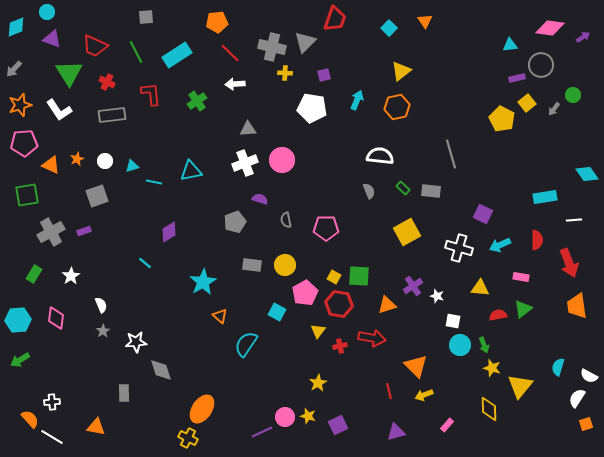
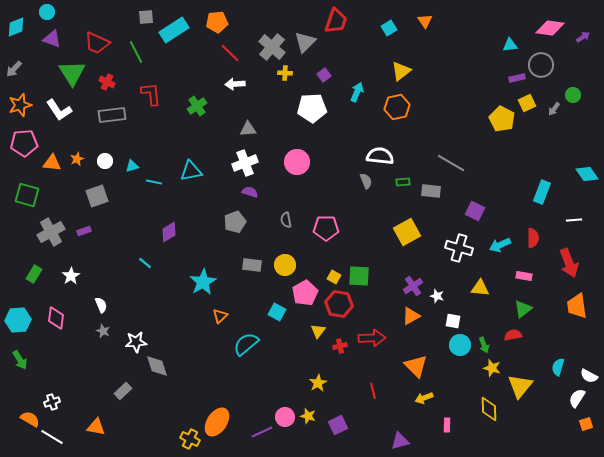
red trapezoid at (335, 19): moved 1 px right, 2 px down
cyan square at (389, 28): rotated 14 degrees clockwise
red trapezoid at (95, 46): moved 2 px right, 3 px up
gray cross at (272, 47): rotated 28 degrees clockwise
cyan rectangle at (177, 55): moved 3 px left, 25 px up
green triangle at (69, 73): moved 3 px right
purple square at (324, 75): rotated 24 degrees counterclockwise
cyan arrow at (357, 100): moved 8 px up
green cross at (197, 101): moved 5 px down
yellow square at (527, 103): rotated 12 degrees clockwise
white pentagon at (312, 108): rotated 12 degrees counterclockwise
gray line at (451, 154): moved 9 px down; rotated 44 degrees counterclockwise
pink circle at (282, 160): moved 15 px right, 2 px down
orange triangle at (51, 165): moved 1 px right, 2 px up; rotated 18 degrees counterclockwise
green rectangle at (403, 188): moved 6 px up; rotated 48 degrees counterclockwise
gray semicircle at (369, 191): moved 3 px left, 10 px up
green square at (27, 195): rotated 25 degrees clockwise
cyan rectangle at (545, 197): moved 3 px left, 5 px up; rotated 60 degrees counterclockwise
purple semicircle at (260, 199): moved 10 px left, 7 px up
purple square at (483, 214): moved 8 px left, 3 px up
red semicircle at (537, 240): moved 4 px left, 2 px up
pink rectangle at (521, 277): moved 3 px right, 1 px up
orange triangle at (387, 305): moved 24 px right, 11 px down; rotated 12 degrees counterclockwise
red semicircle at (498, 315): moved 15 px right, 20 px down
orange triangle at (220, 316): rotated 35 degrees clockwise
gray star at (103, 331): rotated 16 degrees counterclockwise
red arrow at (372, 338): rotated 12 degrees counterclockwise
cyan semicircle at (246, 344): rotated 16 degrees clockwise
green arrow at (20, 360): rotated 90 degrees counterclockwise
gray diamond at (161, 370): moved 4 px left, 4 px up
red line at (389, 391): moved 16 px left
gray rectangle at (124, 393): moved 1 px left, 2 px up; rotated 48 degrees clockwise
yellow arrow at (424, 395): moved 3 px down
white cross at (52, 402): rotated 14 degrees counterclockwise
orange ellipse at (202, 409): moved 15 px right, 13 px down
orange semicircle at (30, 419): rotated 18 degrees counterclockwise
pink rectangle at (447, 425): rotated 40 degrees counterclockwise
purple triangle at (396, 432): moved 4 px right, 9 px down
yellow cross at (188, 438): moved 2 px right, 1 px down
